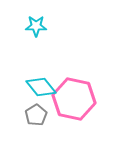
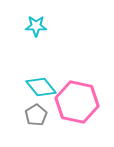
pink hexagon: moved 3 px right, 3 px down
